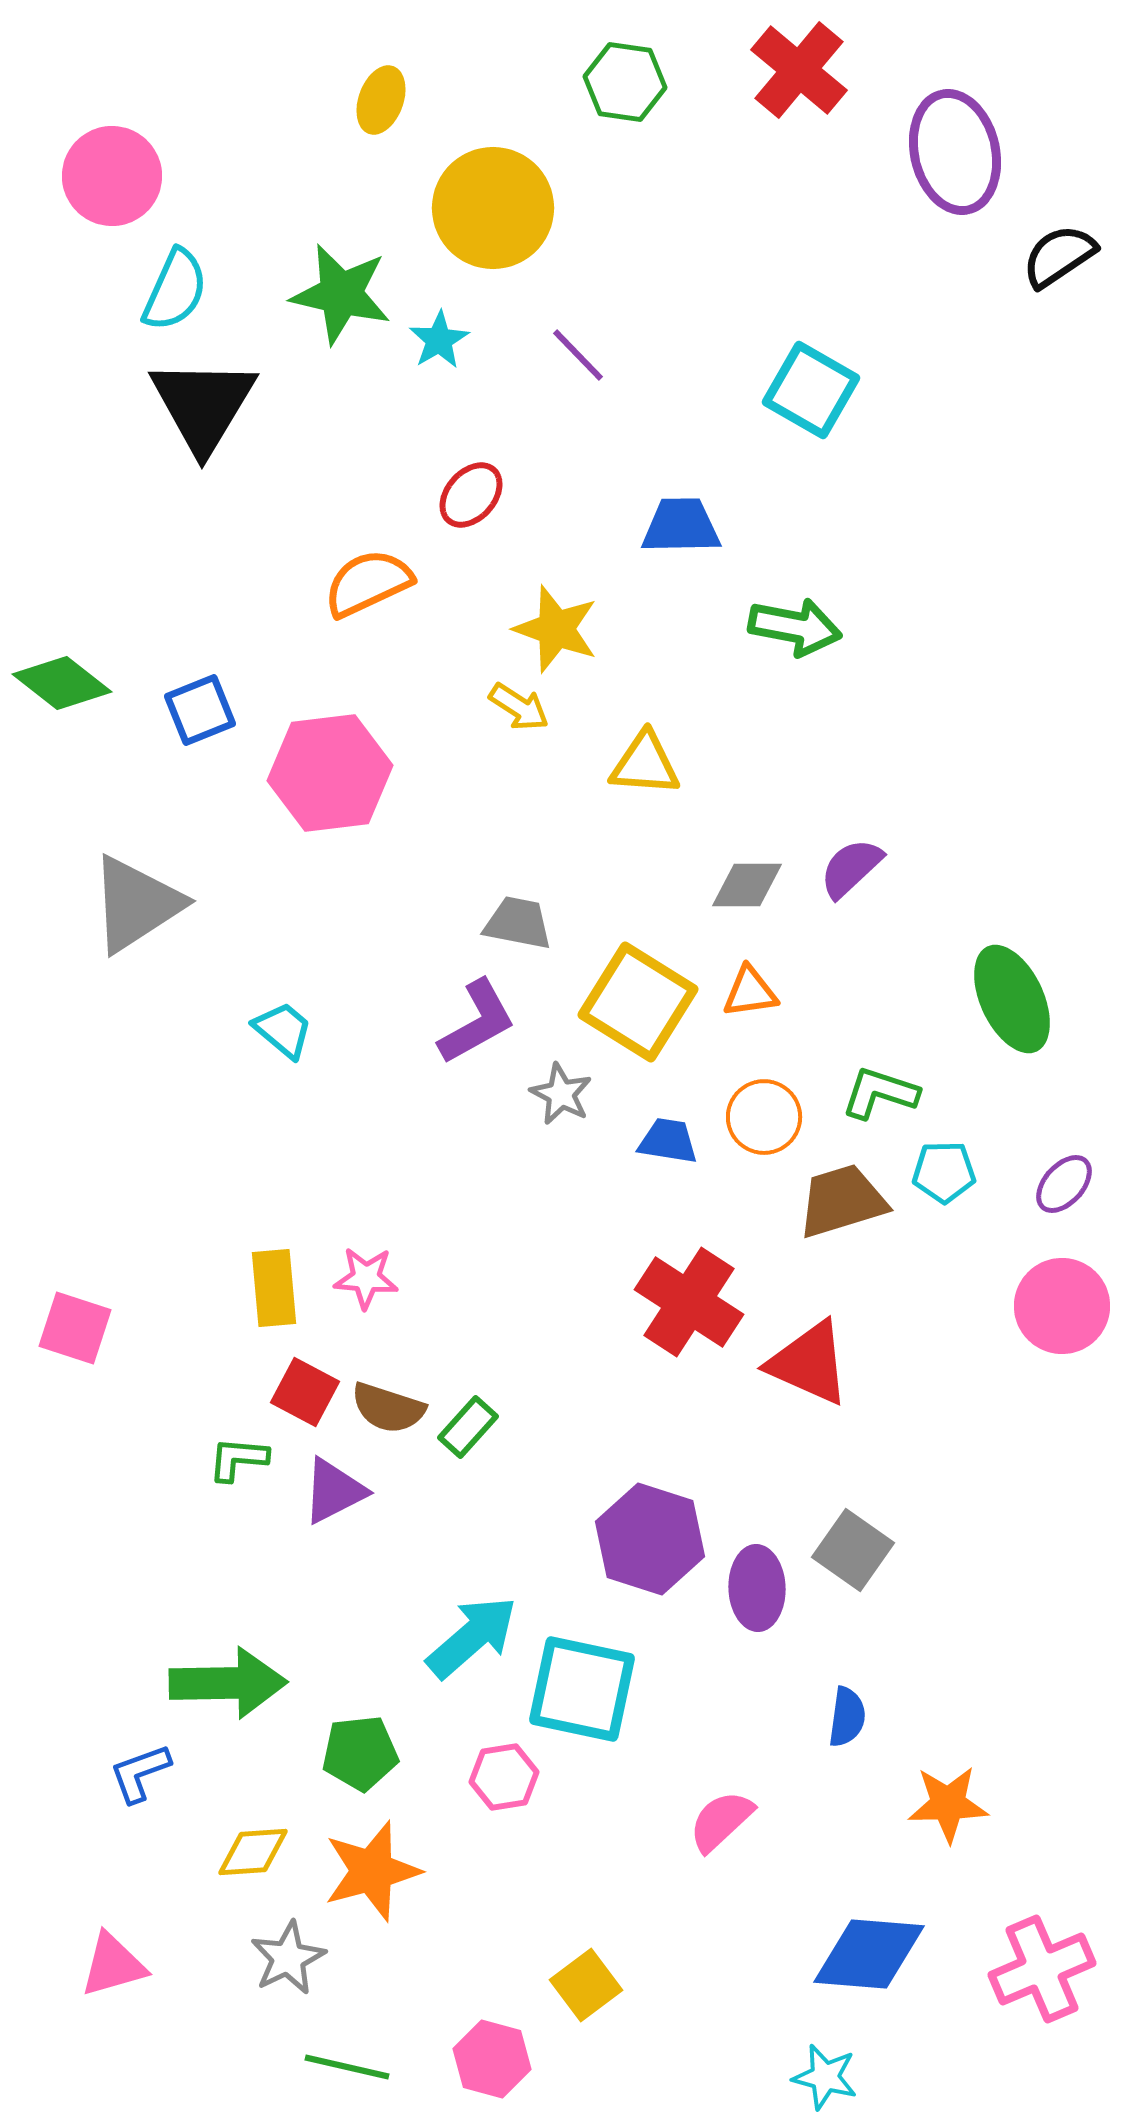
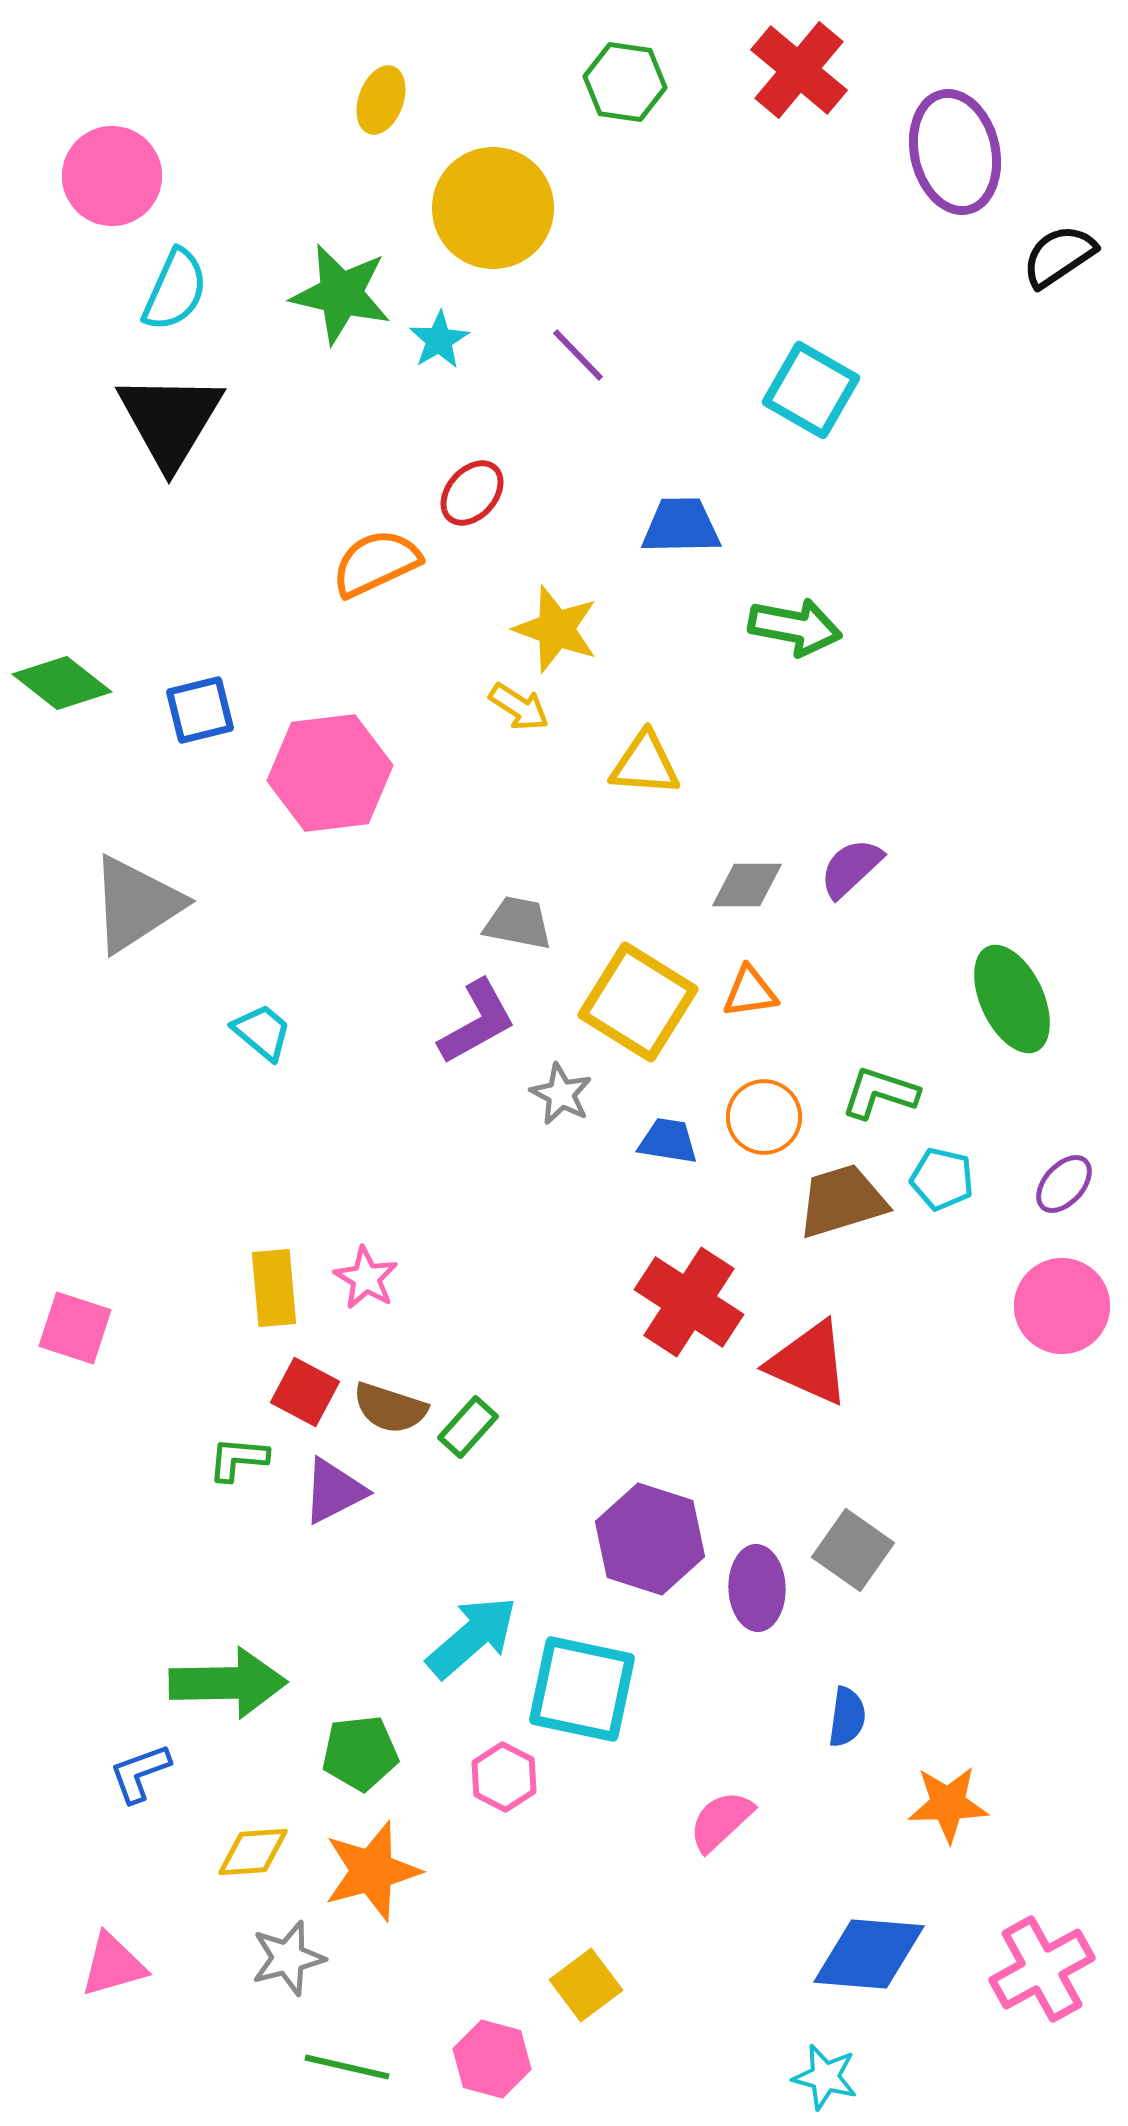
black triangle at (203, 405): moved 33 px left, 15 px down
red ellipse at (471, 495): moved 1 px right, 2 px up
orange semicircle at (368, 583): moved 8 px right, 20 px up
blue square at (200, 710): rotated 8 degrees clockwise
cyan trapezoid at (283, 1030): moved 21 px left, 2 px down
cyan pentagon at (944, 1172): moved 2 px left, 7 px down; rotated 14 degrees clockwise
pink star at (366, 1278): rotated 26 degrees clockwise
brown semicircle at (388, 1408): moved 2 px right
pink hexagon at (504, 1777): rotated 24 degrees counterclockwise
gray star at (288, 1958): rotated 12 degrees clockwise
pink cross at (1042, 1969): rotated 6 degrees counterclockwise
